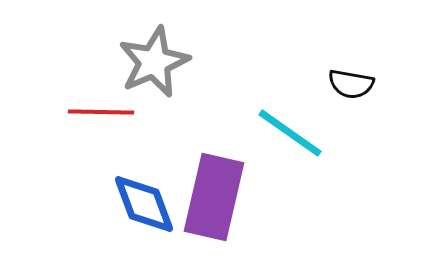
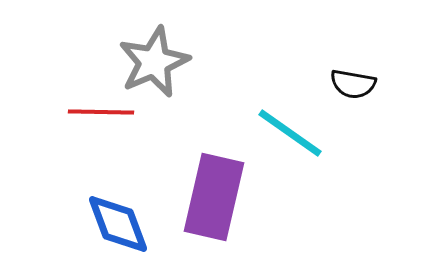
black semicircle: moved 2 px right
blue diamond: moved 26 px left, 20 px down
